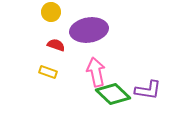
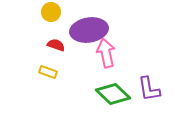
pink arrow: moved 10 px right, 19 px up
purple L-shape: moved 1 px right, 1 px up; rotated 72 degrees clockwise
